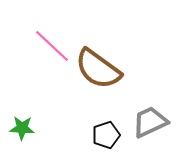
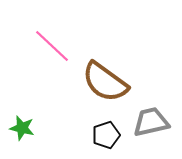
brown semicircle: moved 7 px right, 13 px down
gray trapezoid: moved 1 px right; rotated 12 degrees clockwise
green star: rotated 10 degrees clockwise
